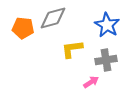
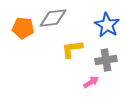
gray diamond: rotated 8 degrees clockwise
